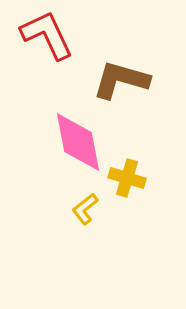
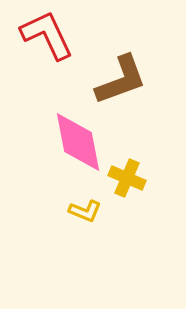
brown L-shape: rotated 144 degrees clockwise
yellow cross: rotated 6 degrees clockwise
yellow L-shape: moved 2 px down; rotated 120 degrees counterclockwise
